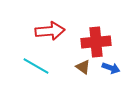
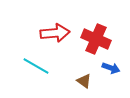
red arrow: moved 5 px right, 2 px down
red cross: moved 3 px up; rotated 28 degrees clockwise
brown triangle: moved 1 px right, 14 px down
